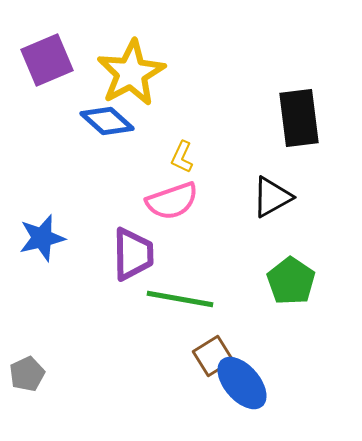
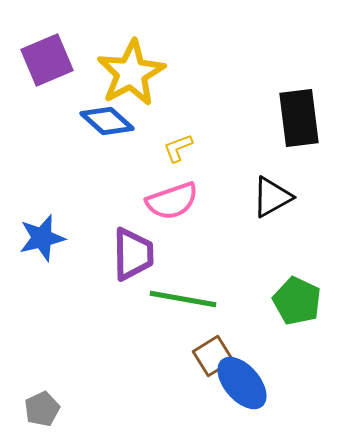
yellow L-shape: moved 4 px left, 9 px up; rotated 44 degrees clockwise
green pentagon: moved 6 px right, 20 px down; rotated 9 degrees counterclockwise
green line: moved 3 px right
gray pentagon: moved 15 px right, 35 px down
